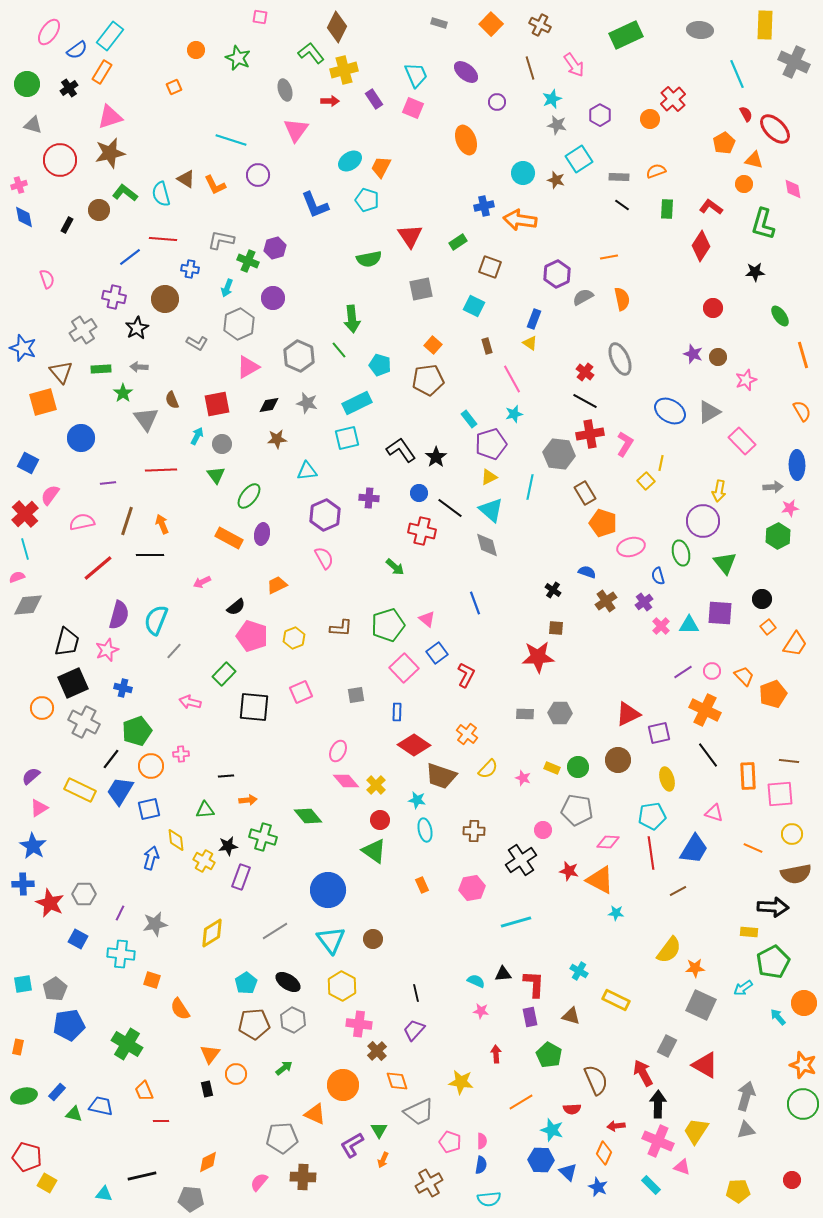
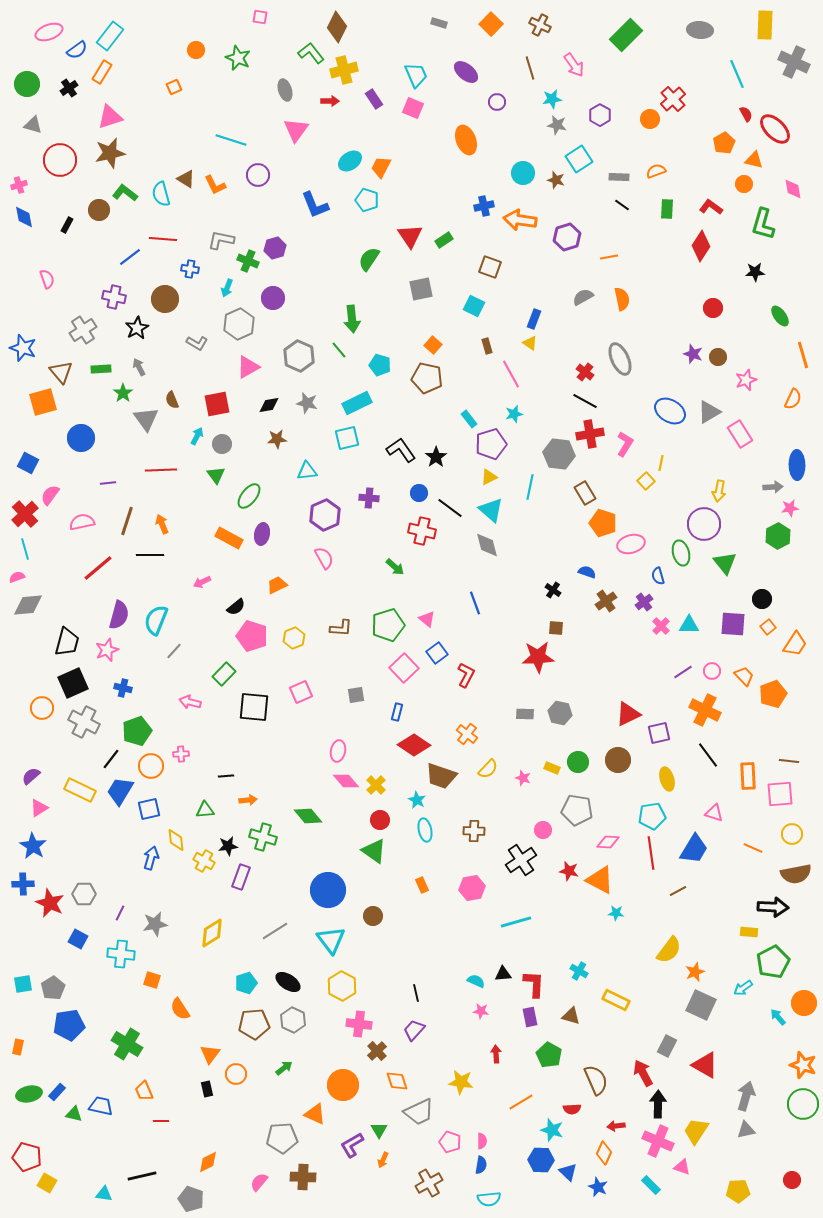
pink ellipse at (49, 32): rotated 36 degrees clockwise
green rectangle at (626, 35): rotated 20 degrees counterclockwise
cyan star at (552, 99): rotated 12 degrees clockwise
green rectangle at (458, 242): moved 14 px left, 2 px up
green semicircle at (369, 259): rotated 135 degrees clockwise
purple hexagon at (557, 274): moved 10 px right, 37 px up; rotated 8 degrees clockwise
gray arrow at (139, 367): rotated 60 degrees clockwise
pink line at (512, 379): moved 1 px left, 5 px up
brown pentagon at (428, 380): moved 1 px left, 2 px up; rotated 20 degrees clockwise
orange semicircle at (802, 411): moved 9 px left, 12 px up; rotated 55 degrees clockwise
pink rectangle at (742, 441): moved 2 px left, 7 px up; rotated 12 degrees clockwise
purple circle at (703, 521): moved 1 px right, 3 px down
pink ellipse at (631, 547): moved 3 px up
purple square at (720, 613): moved 13 px right, 11 px down
blue rectangle at (397, 712): rotated 12 degrees clockwise
gray hexagon at (560, 713): rotated 10 degrees clockwise
pink ellipse at (338, 751): rotated 15 degrees counterclockwise
green circle at (578, 767): moved 5 px up
cyan star at (417, 800): rotated 18 degrees clockwise
brown circle at (373, 939): moved 23 px up
orange star at (695, 968): moved 4 px down; rotated 18 degrees counterclockwise
cyan pentagon at (246, 983): rotated 15 degrees clockwise
gray pentagon at (55, 989): moved 2 px left, 1 px up
green ellipse at (24, 1096): moved 5 px right, 2 px up
gray pentagon at (191, 1199): rotated 15 degrees clockwise
